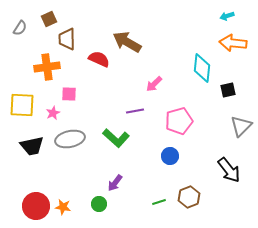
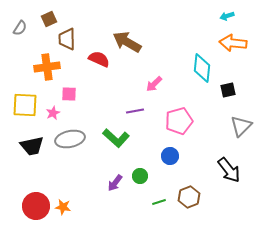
yellow square: moved 3 px right
green circle: moved 41 px right, 28 px up
